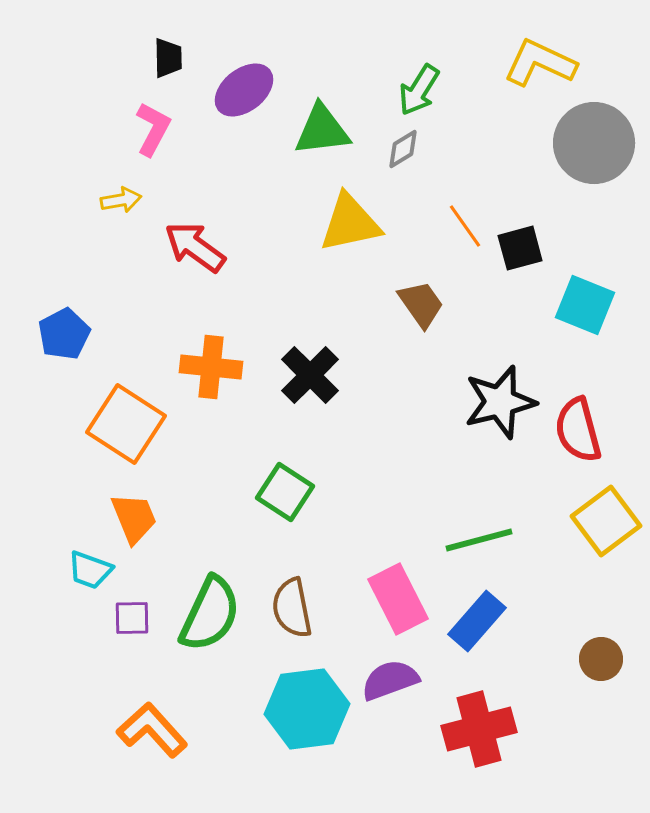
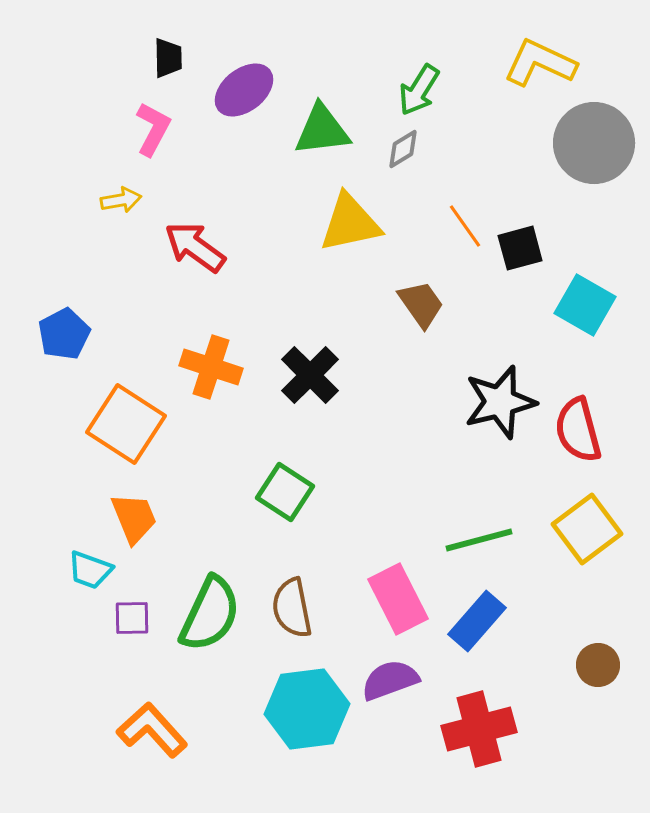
cyan square: rotated 8 degrees clockwise
orange cross: rotated 12 degrees clockwise
yellow square: moved 19 px left, 8 px down
brown circle: moved 3 px left, 6 px down
